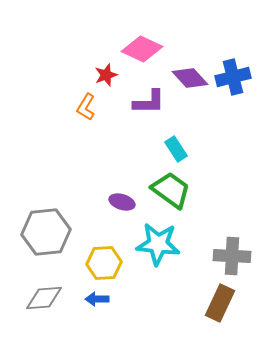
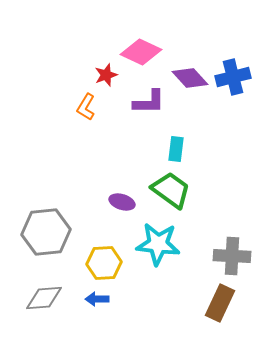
pink diamond: moved 1 px left, 3 px down
cyan rectangle: rotated 40 degrees clockwise
